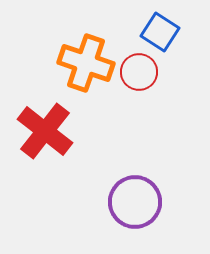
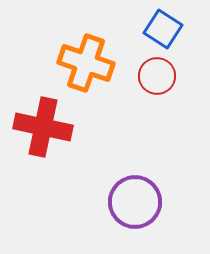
blue square: moved 3 px right, 3 px up
red circle: moved 18 px right, 4 px down
red cross: moved 2 px left, 4 px up; rotated 26 degrees counterclockwise
